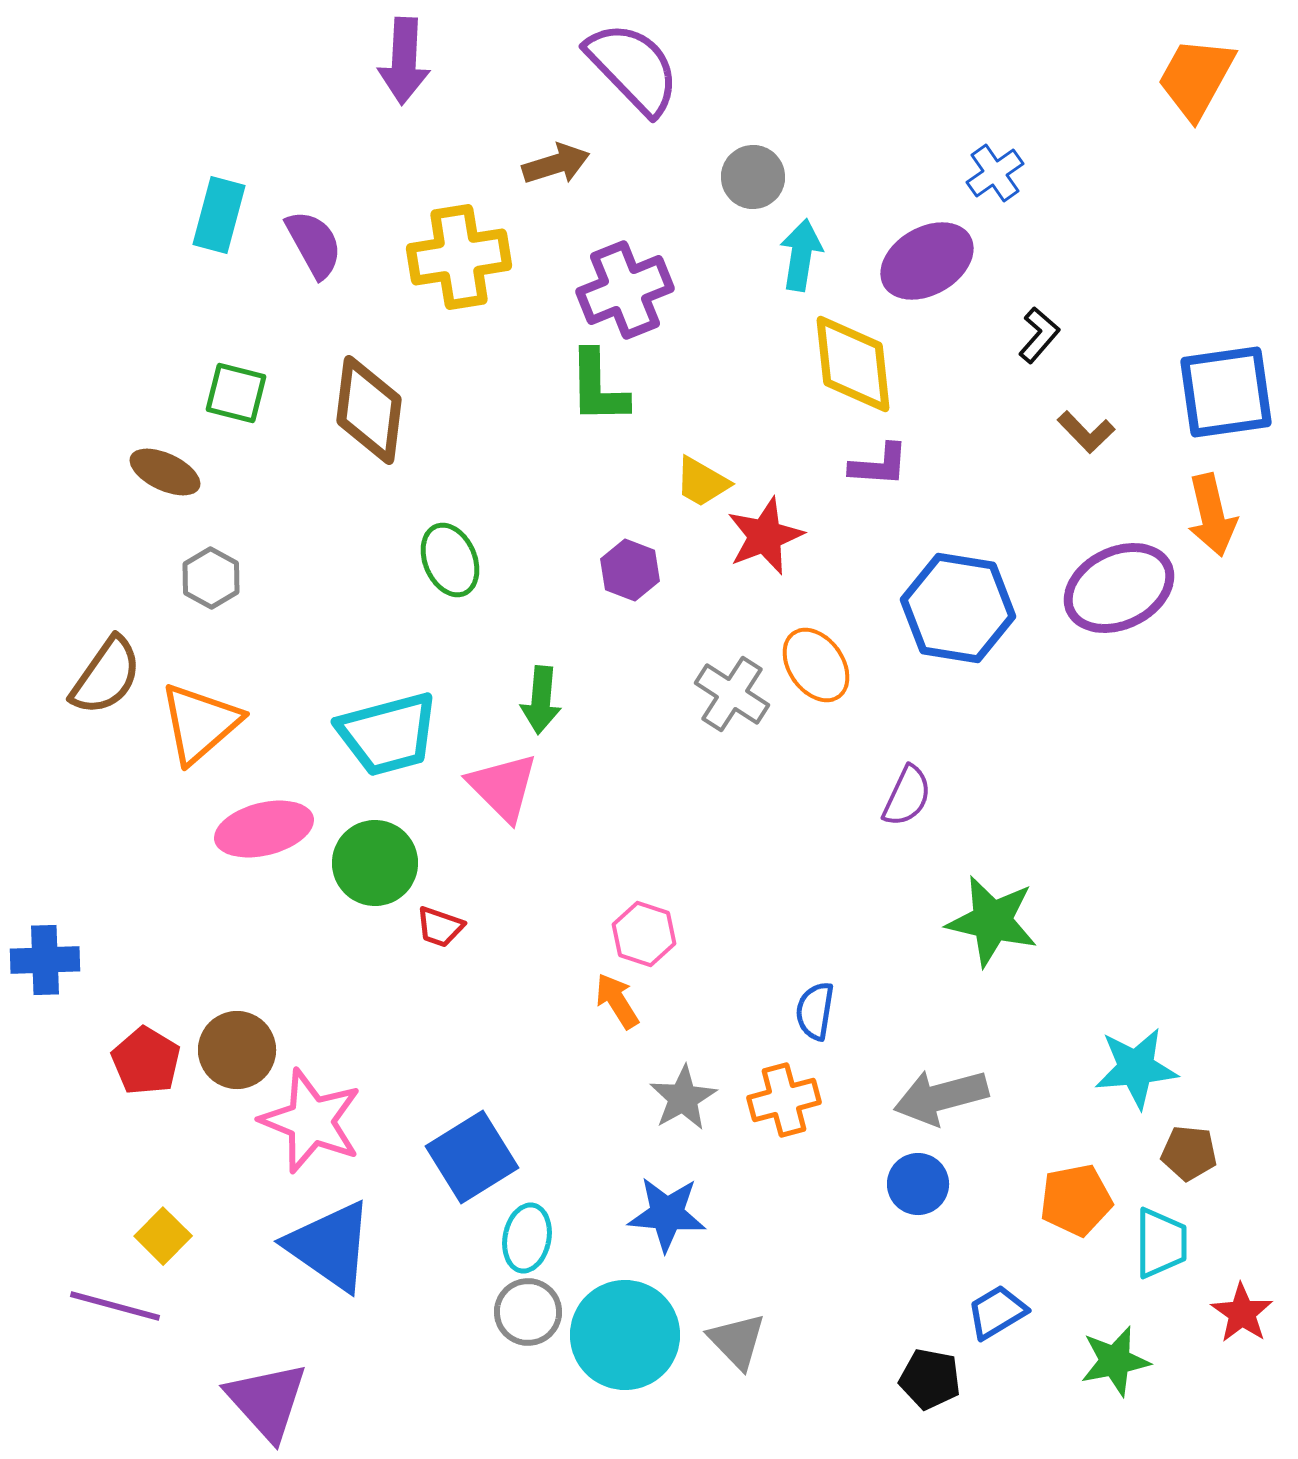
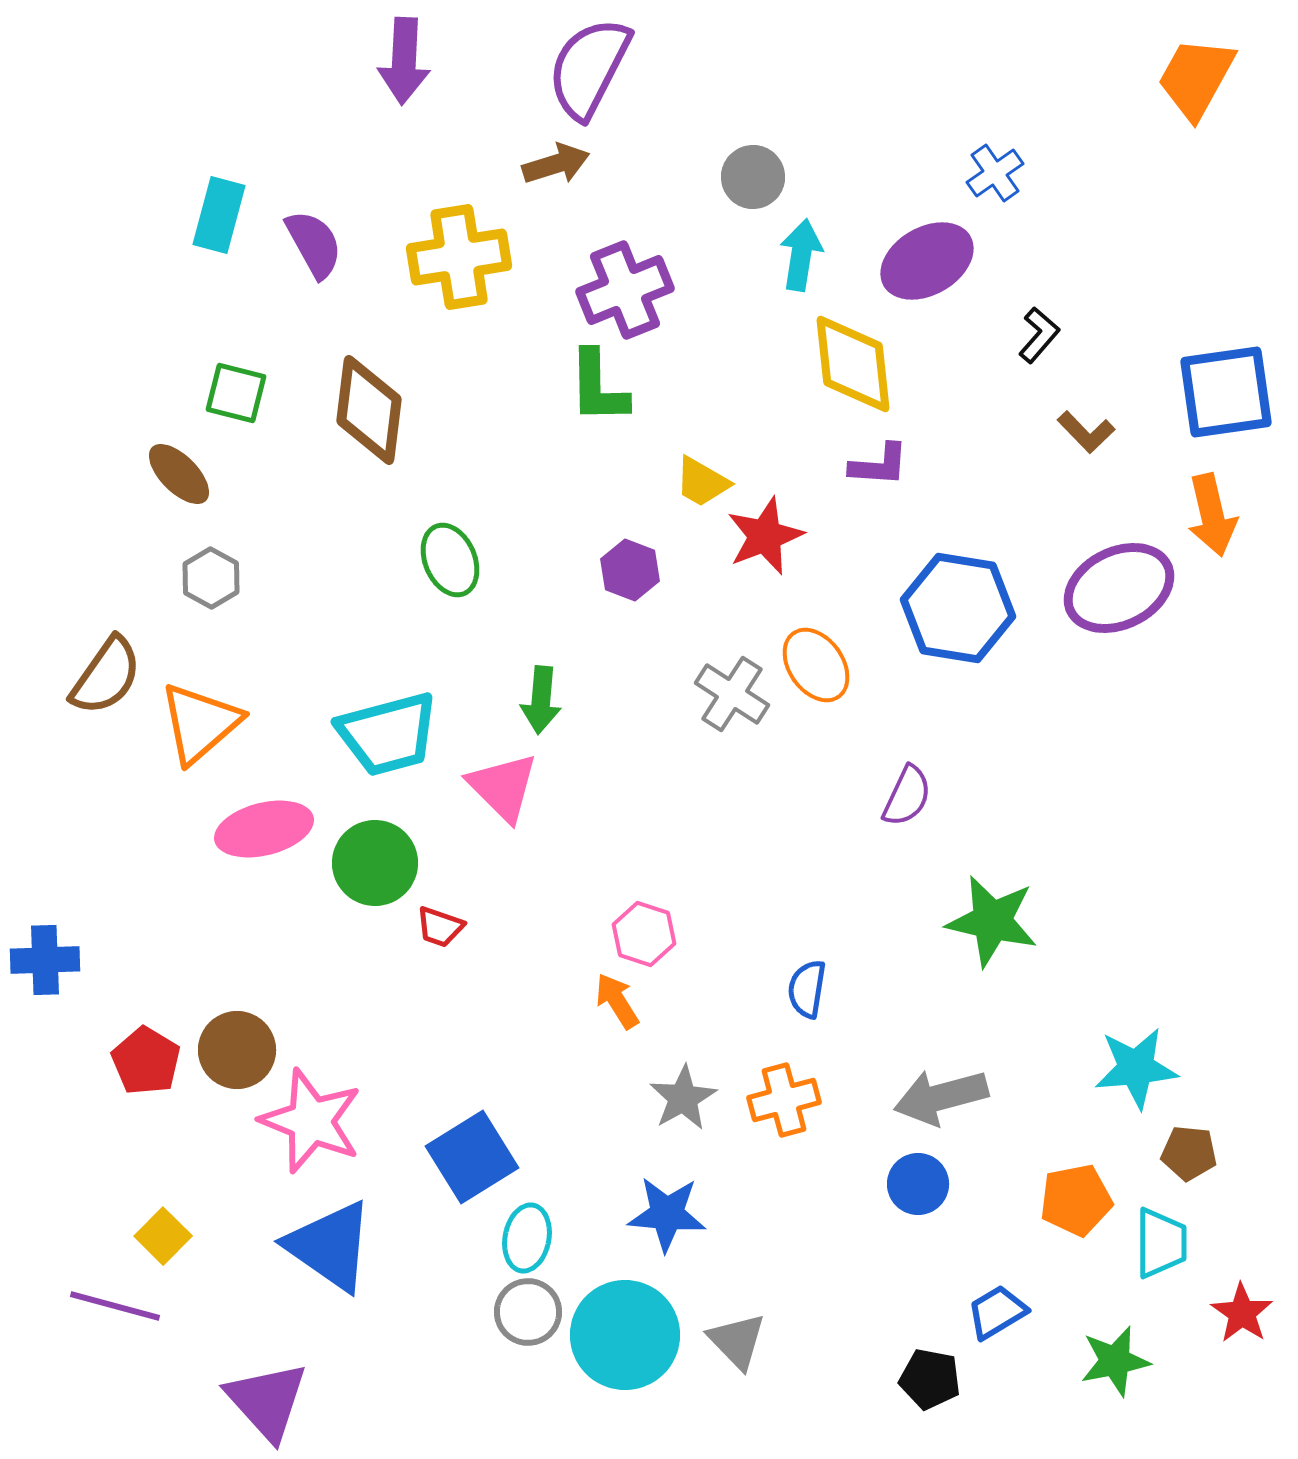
purple semicircle at (633, 68): moved 44 px left; rotated 109 degrees counterclockwise
brown ellipse at (165, 472): moved 14 px right, 2 px down; rotated 20 degrees clockwise
blue semicircle at (815, 1011): moved 8 px left, 22 px up
